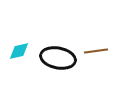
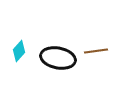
cyan diamond: rotated 35 degrees counterclockwise
